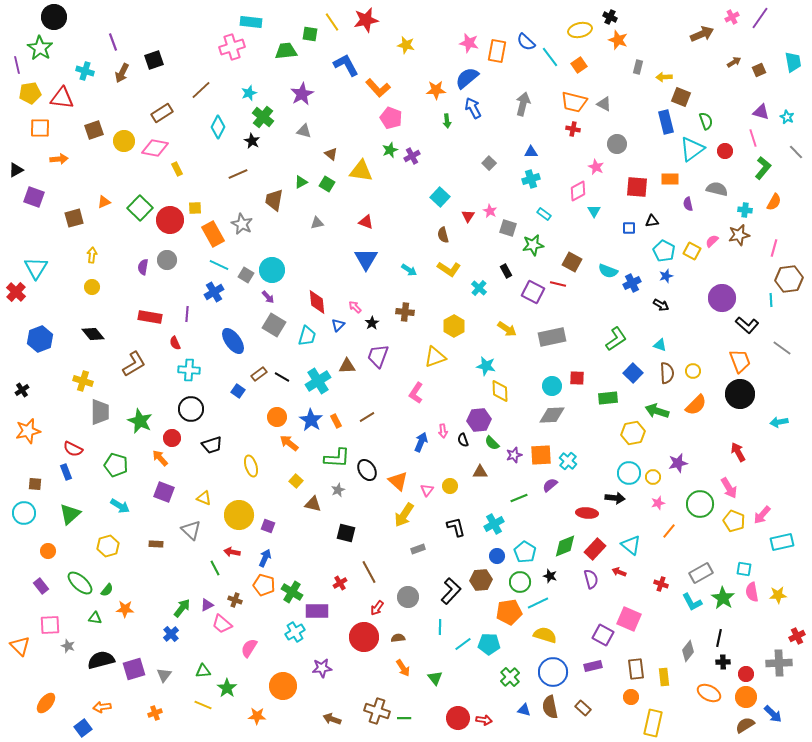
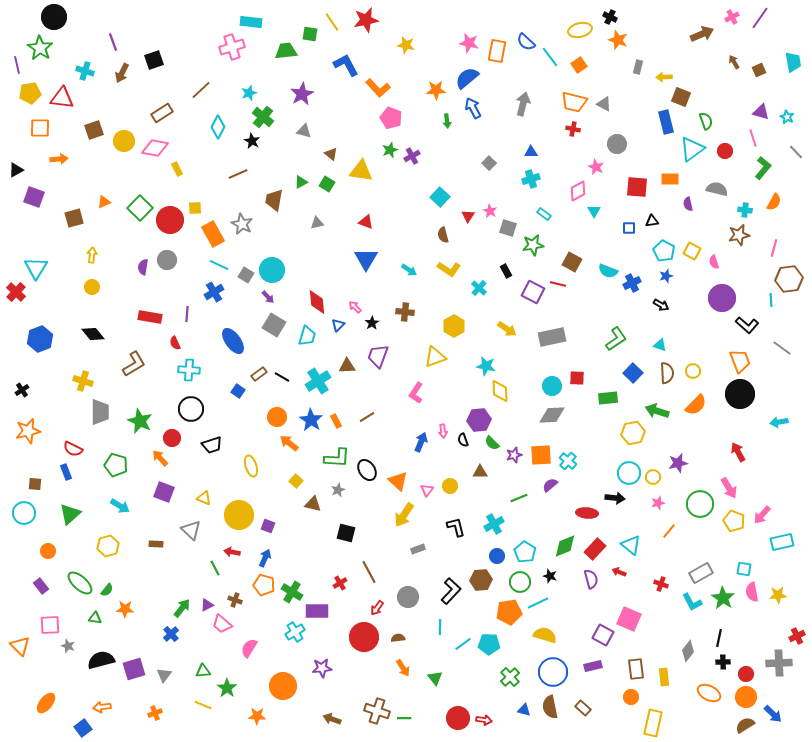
brown arrow at (734, 62): rotated 88 degrees counterclockwise
pink semicircle at (712, 241): moved 2 px right, 21 px down; rotated 64 degrees counterclockwise
